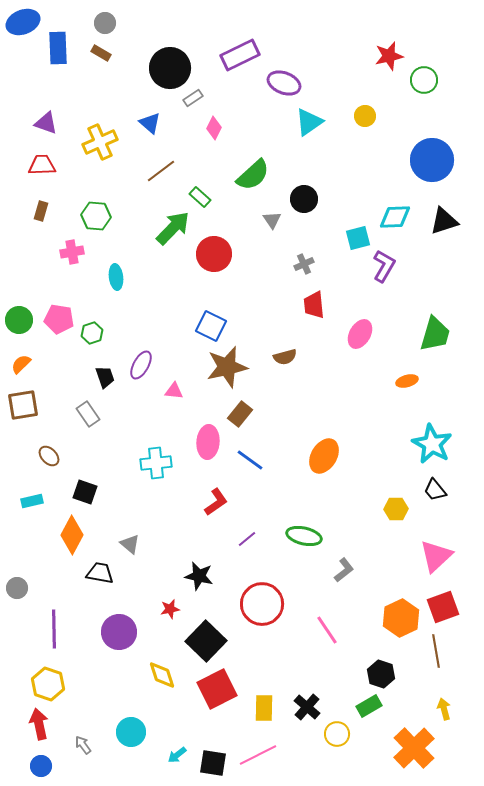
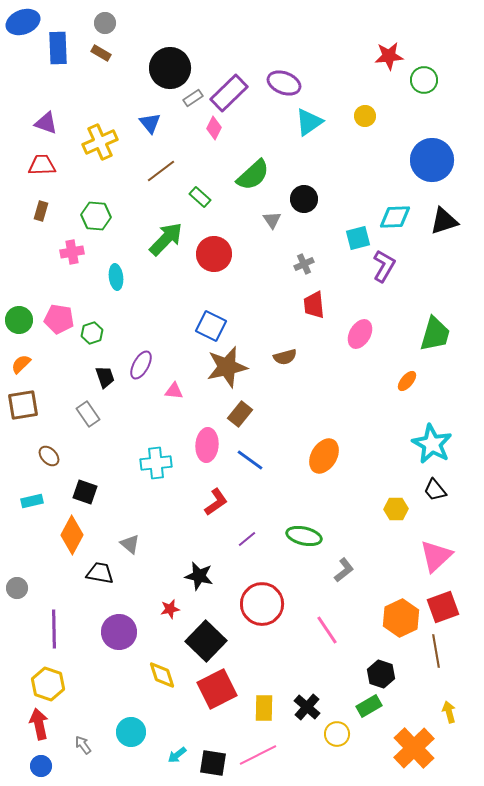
purple rectangle at (240, 55): moved 11 px left, 38 px down; rotated 18 degrees counterclockwise
red star at (389, 56): rotated 8 degrees clockwise
blue triangle at (150, 123): rotated 10 degrees clockwise
green arrow at (173, 228): moved 7 px left, 11 px down
orange ellipse at (407, 381): rotated 35 degrees counterclockwise
pink ellipse at (208, 442): moved 1 px left, 3 px down
yellow arrow at (444, 709): moved 5 px right, 3 px down
